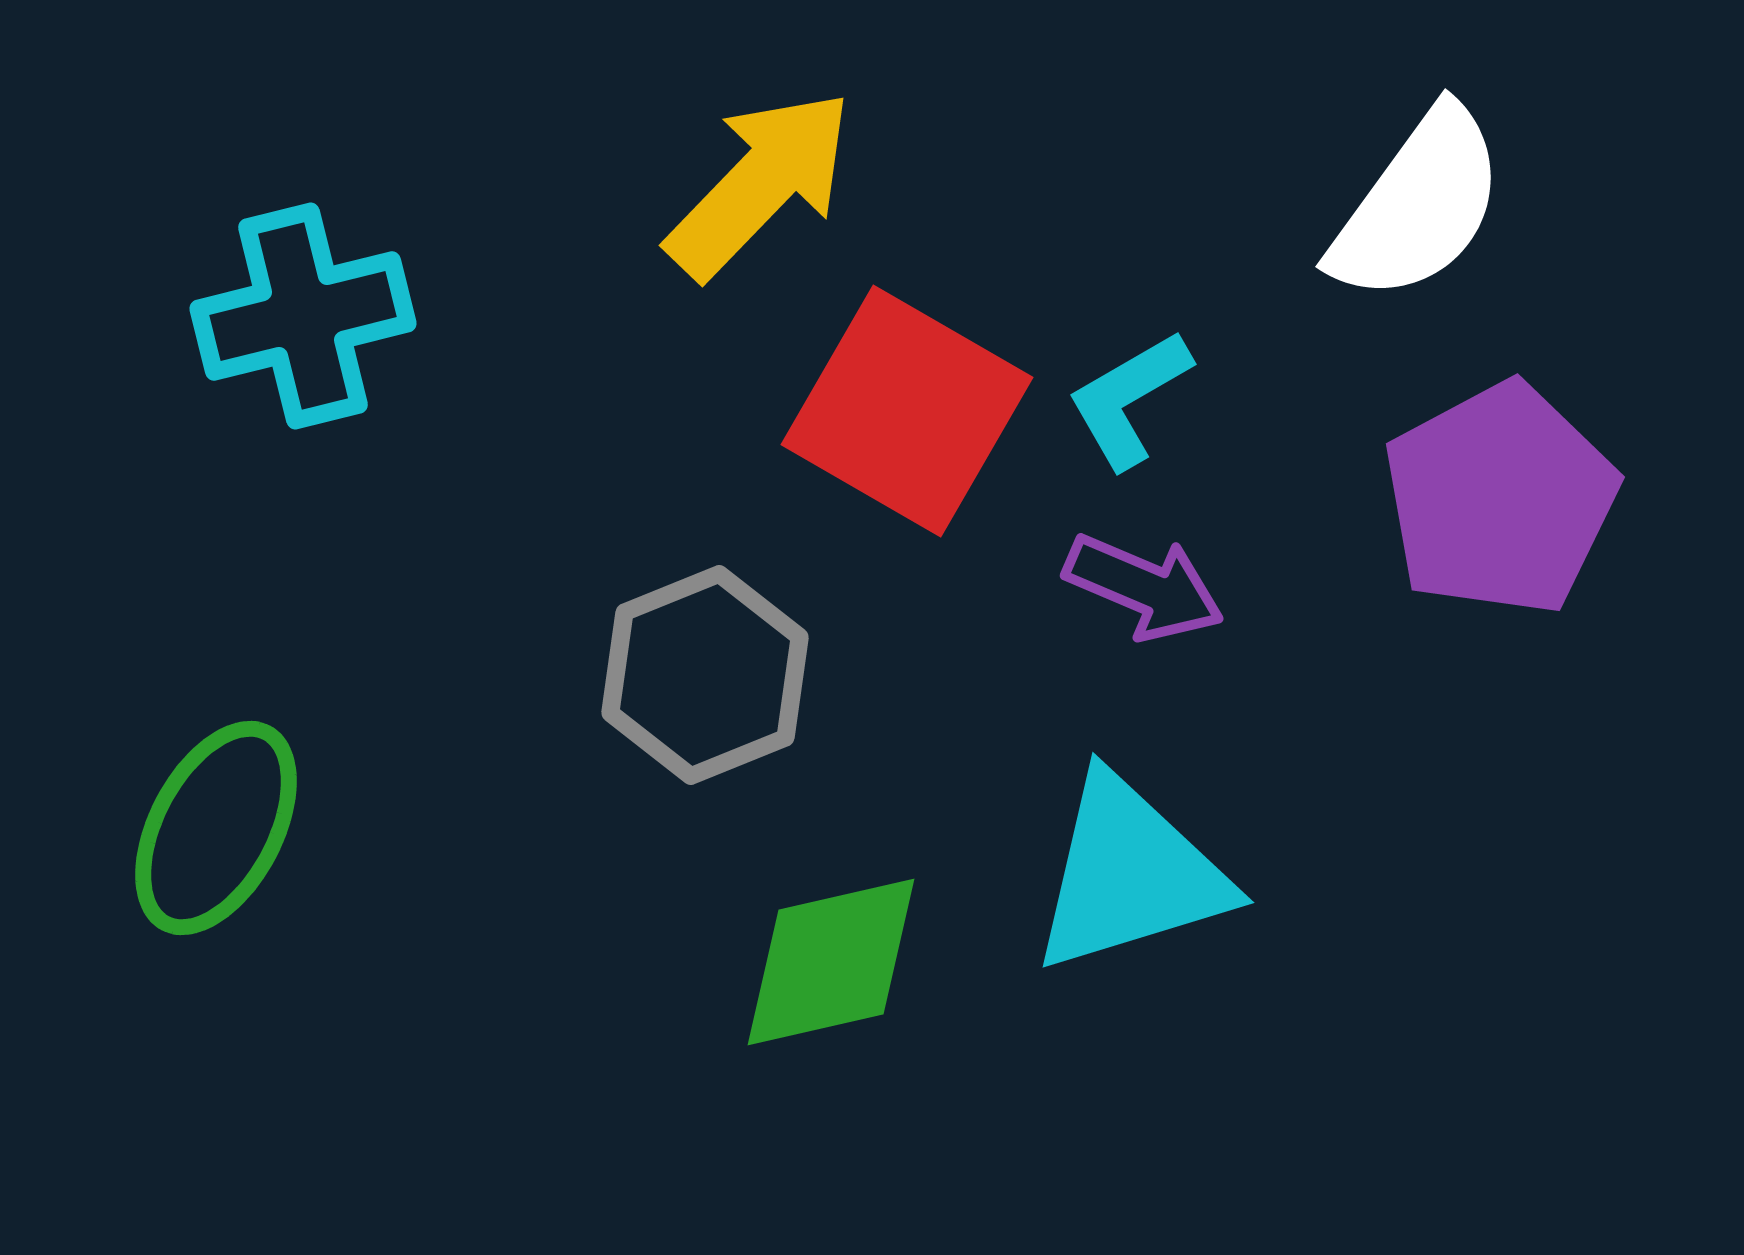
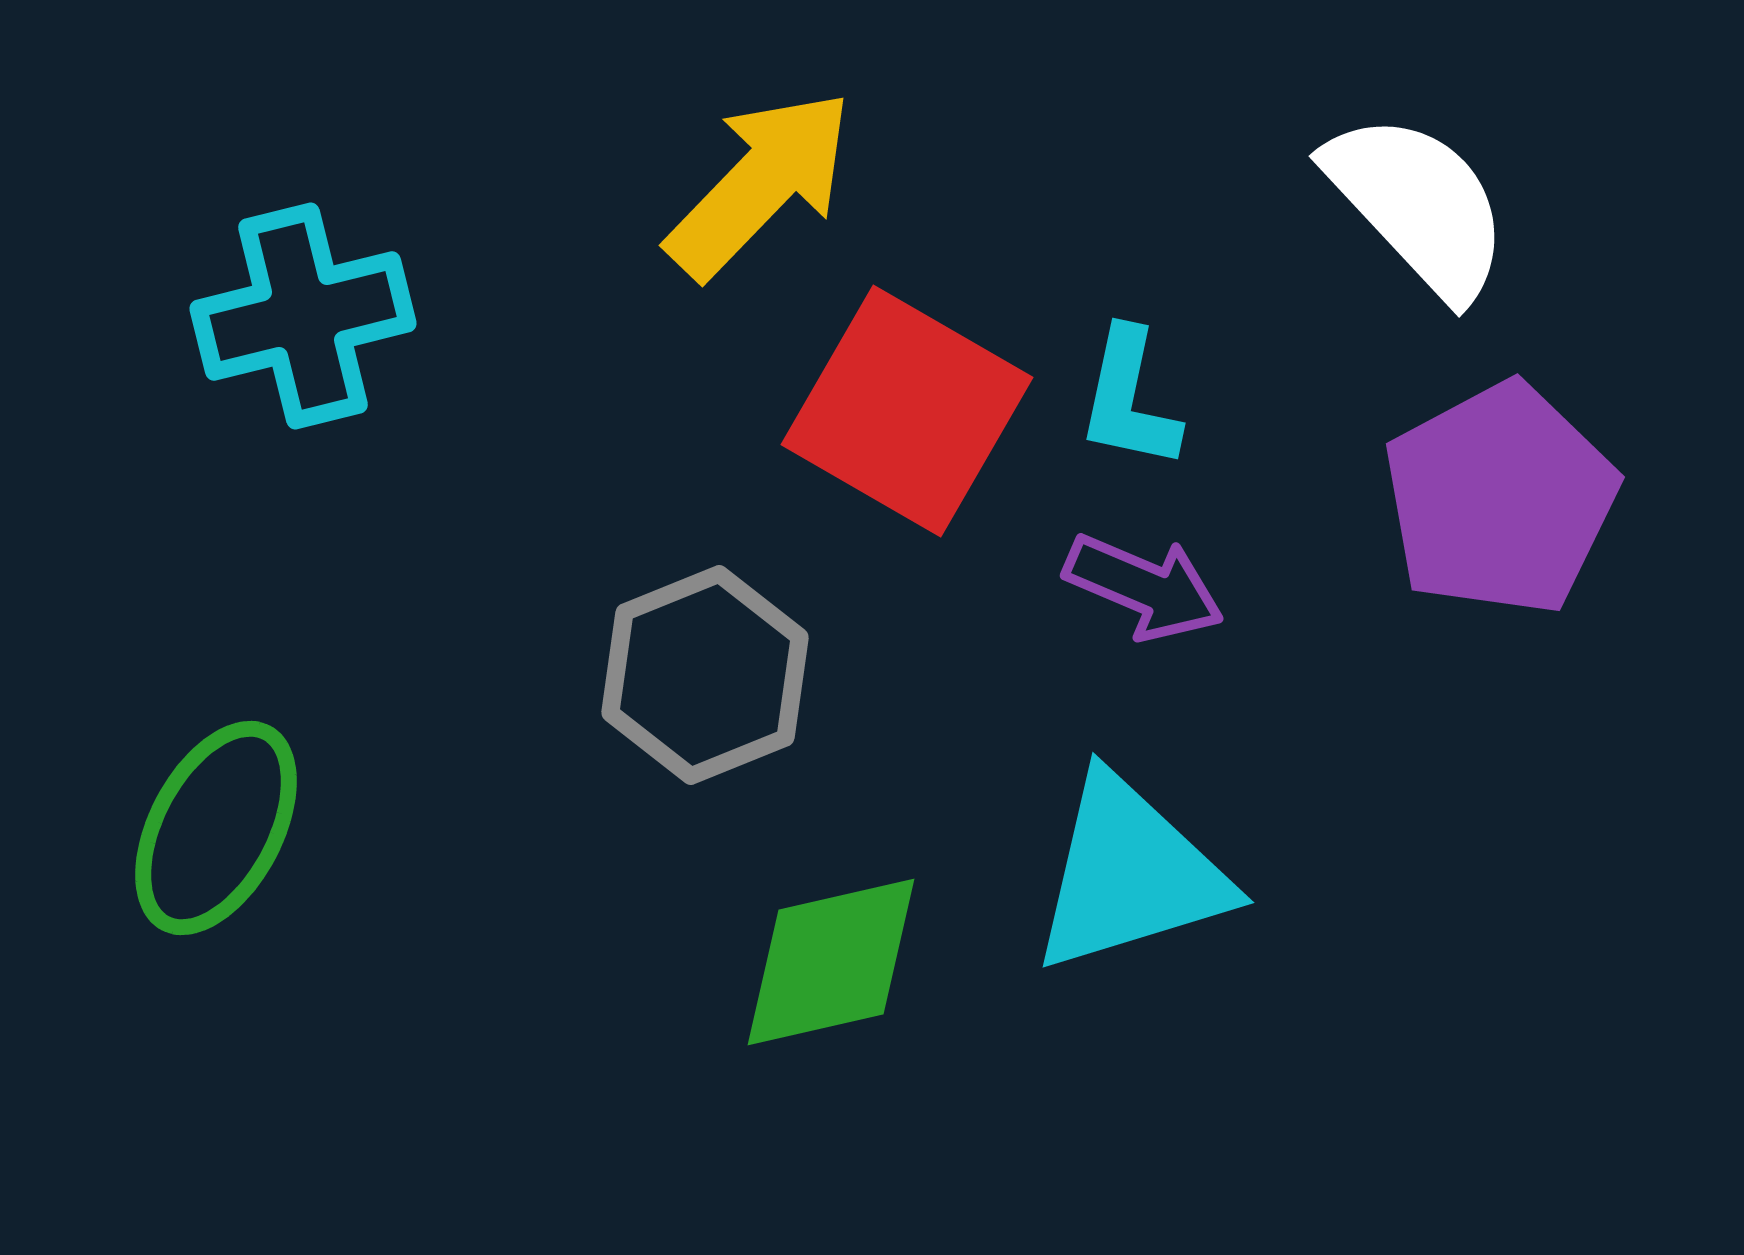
white semicircle: rotated 79 degrees counterclockwise
cyan L-shape: rotated 48 degrees counterclockwise
